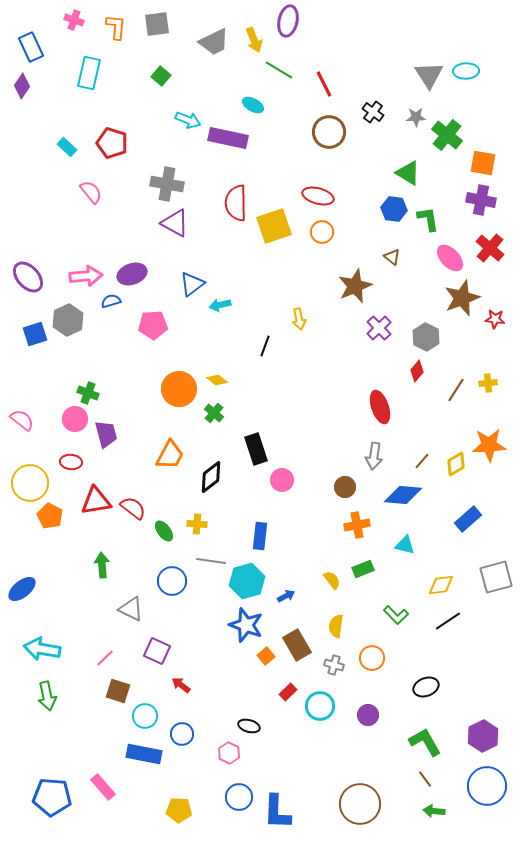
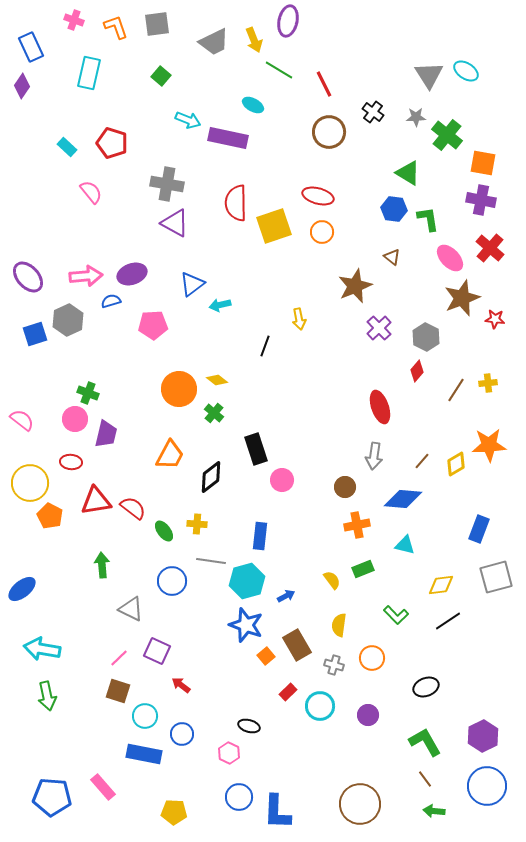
orange L-shape at (116, 27): rotated 24 degrees counterclockwise
cyan ellipse at (466, 71): rotated 35 degrees clockwise
purple trapezoid at (106, 434): rotated 28 degrees clockwise
blue diamond at (403, 495): moved 4 px down
blue rectangle at (468, 519): moved 11 px right, 10 px down; rotated 28 degrees counterclockwise
yellow semicircle at (336, 626): moved 3 px right, 1 px up
pink line at (105, 658): moved 14 px right
yellow pentagon at (179, 810): moved 5 px left, 2 px down
